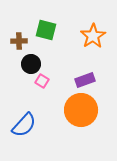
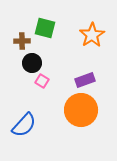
green square: moved 1 px left, 2 px up
orange star: moved 1 px left, 1 px up
brown cross: moved 3 px right
black circle: moved 1 px right, 1 px up
